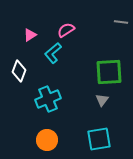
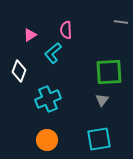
pink semicircle: rotated 60 degrees counterclockwise
